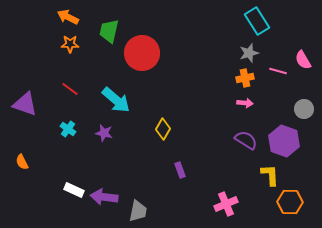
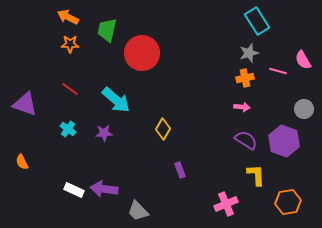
green trapezoid: moved 2 px left, 1 px up
pink arrow: moved 3 px left, 4 px down
purple star: rotated 18 degrees counterclockwise
yellow L-shape: moved 14 px left
purple arrow: moved 8 px up
orange hexagon: moved 2 px left; rotated 10 degrees counterclockwise
gray trapezoid: rotated 125 degrees clockwise
